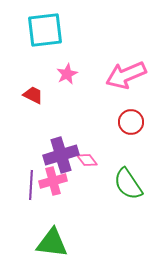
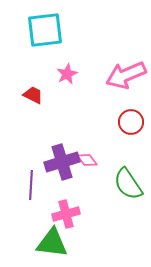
purple cross: moved 1 px right, 7 px down
pink cross: moved 13 px right, 33 px down
